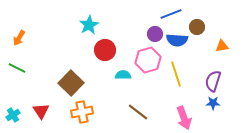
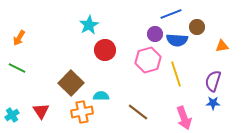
cyan semicircle: moved 22 px left, 21 px down
cyan cross: moved 1 px left
